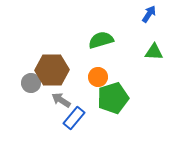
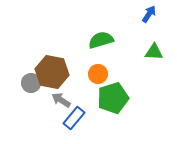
brown hexagon: moved 2 px down; rotated 12 degrees clockwise
orange circle: moved 3 px up
